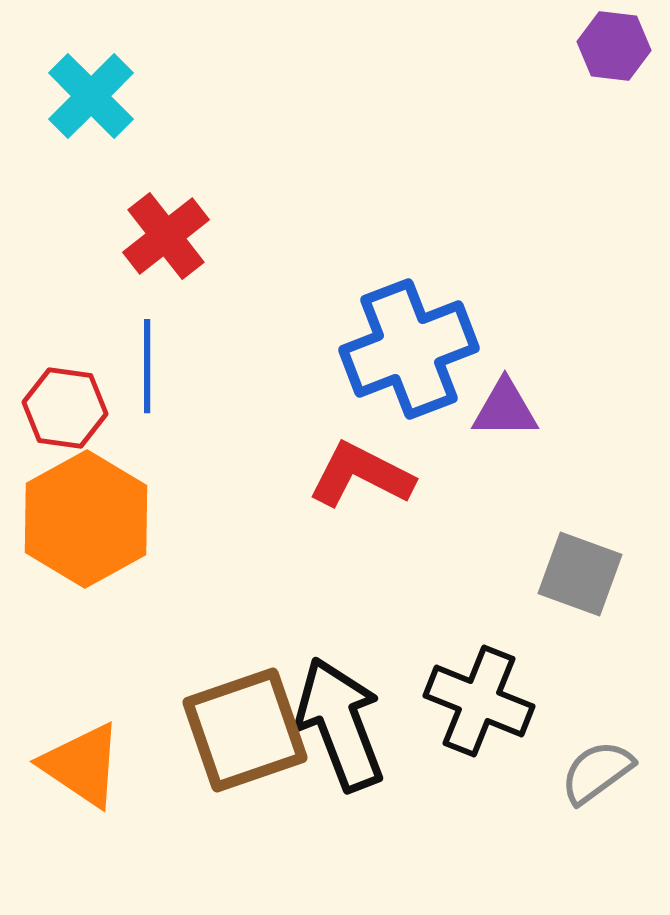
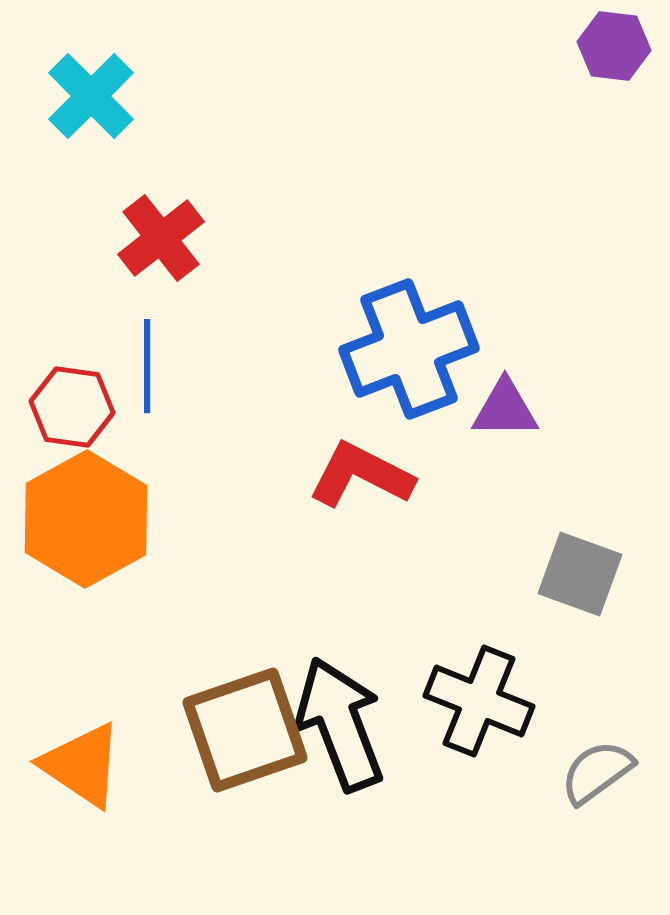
red cross: moved 5 px left, 2 px down
red hexagon: moved 7 px right, 1 px up
